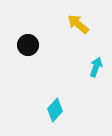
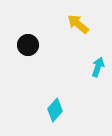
cyan arrow: moved 2 px right
